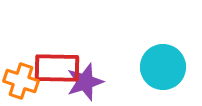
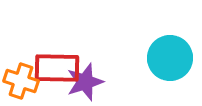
cyan circle: moved 7 px right, 9 px up
